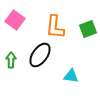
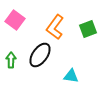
orange L-shape: rotated 30 degrees clockwise
